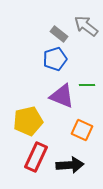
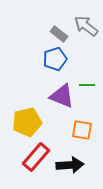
yellow pentagon: moved 1 px left, 1 px down
orange square: rotated 15 degrees counterclockwise
red rectangle: rotated 16 degrees clockwise
